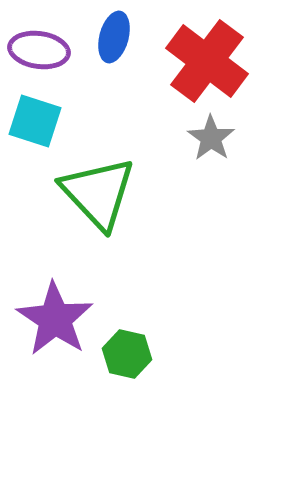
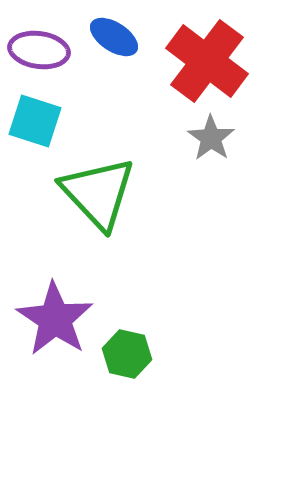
blue ellipse: rotated 72 degrees counterclockwise
